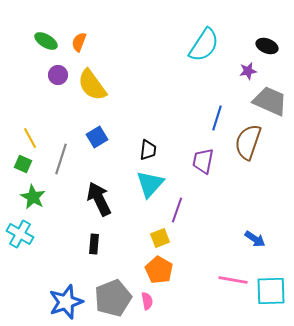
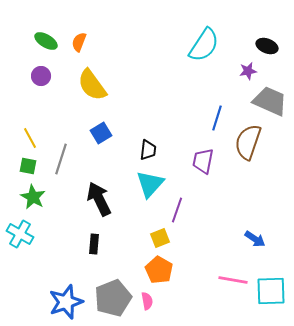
purple circle: moved 17 px left, 1 px down
blue square: moved 4 px right, 4 px up
green square: moved 5 px right, 2 px down; rotated 12 degrees counterclockwise
